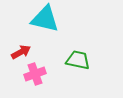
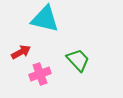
green trapezoid: rotated 35 degrees clockwise
pink cross: moved 5 px right
